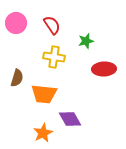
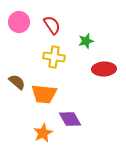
pink circle: moved 3 px right, 1 px up
brown semicircle: moved 4 px down; rotated 66 degrees counterclockwise
